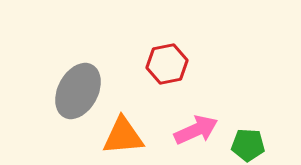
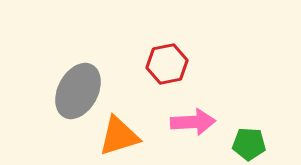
pink arrow: moved 3 px left, 8 px up; rotated 21 degrees clockwise
orange triangle: moved 4 px left; rotated 12 degrees counterclockwise
green pentagon: moved 1 px right, 1 px up
